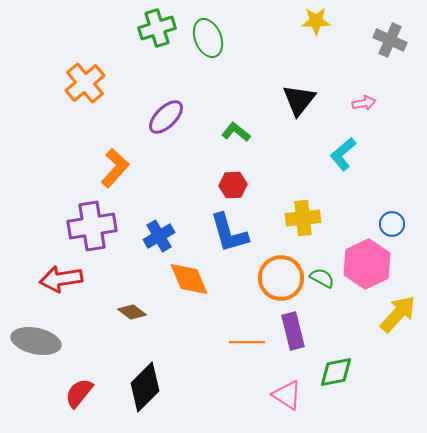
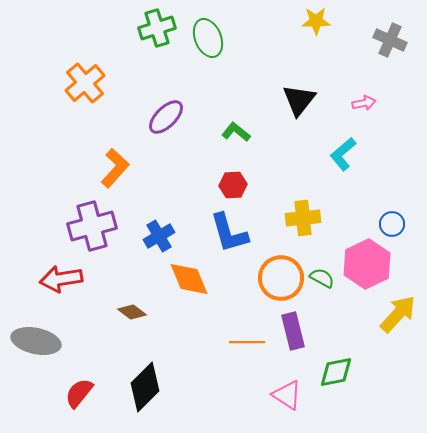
purple cross: rotated 6 degrees counterclockwise
